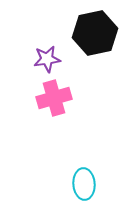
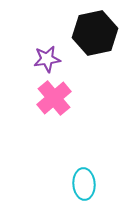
pink cross: rotated 24 degrees counterclockwise
